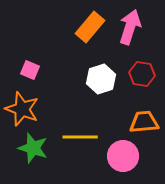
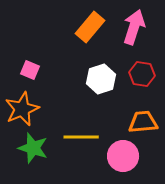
pink arrow: moved 4 px right
orange star: rotated 28 degrees clockwise
orange trapezoid: moved 1 px left
yellow line: moved 1 px right
